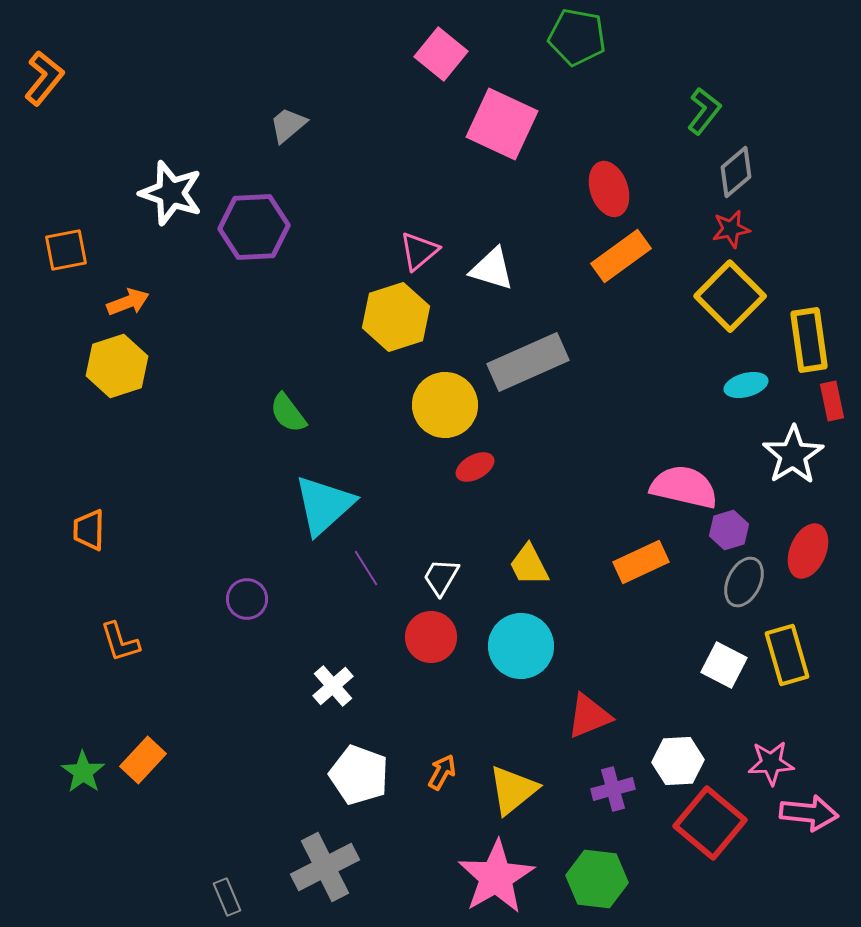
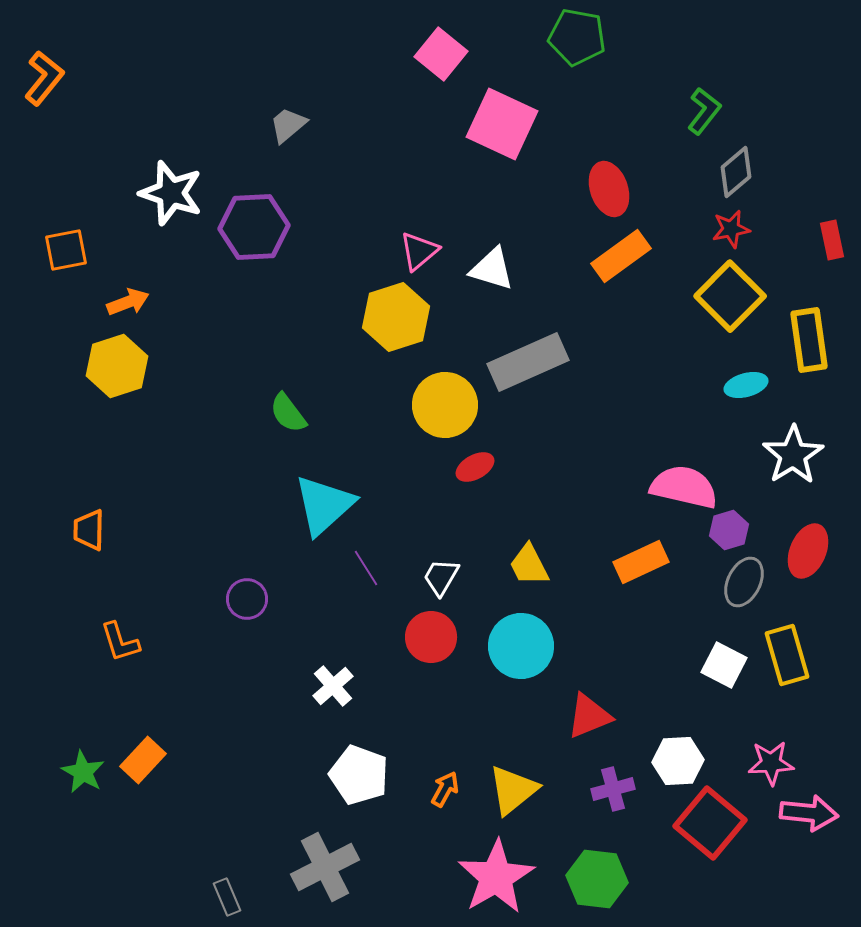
red rectangle at (832, 401): moved 161 px up
green star at (83, 772): rotated 6 degrees counterclockwise
orange arrow at (442, 772): moved 3 px right, 17 px down
